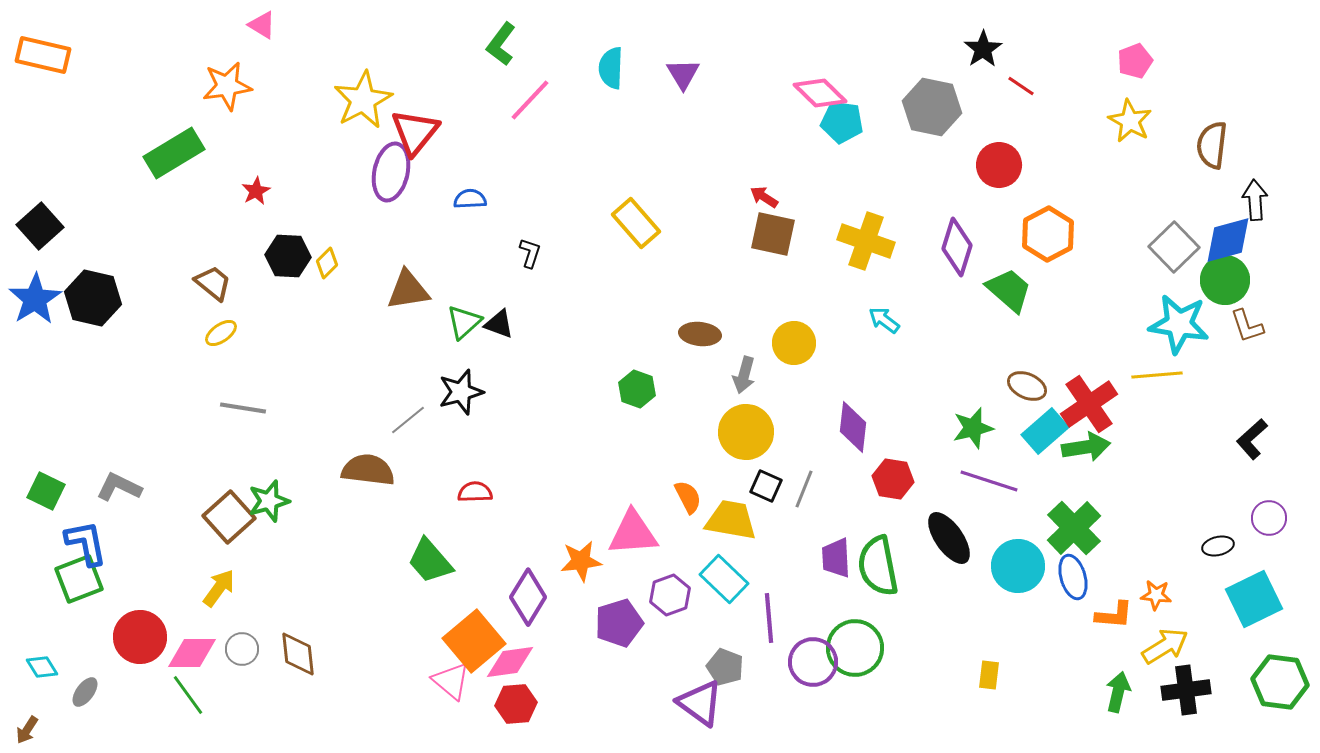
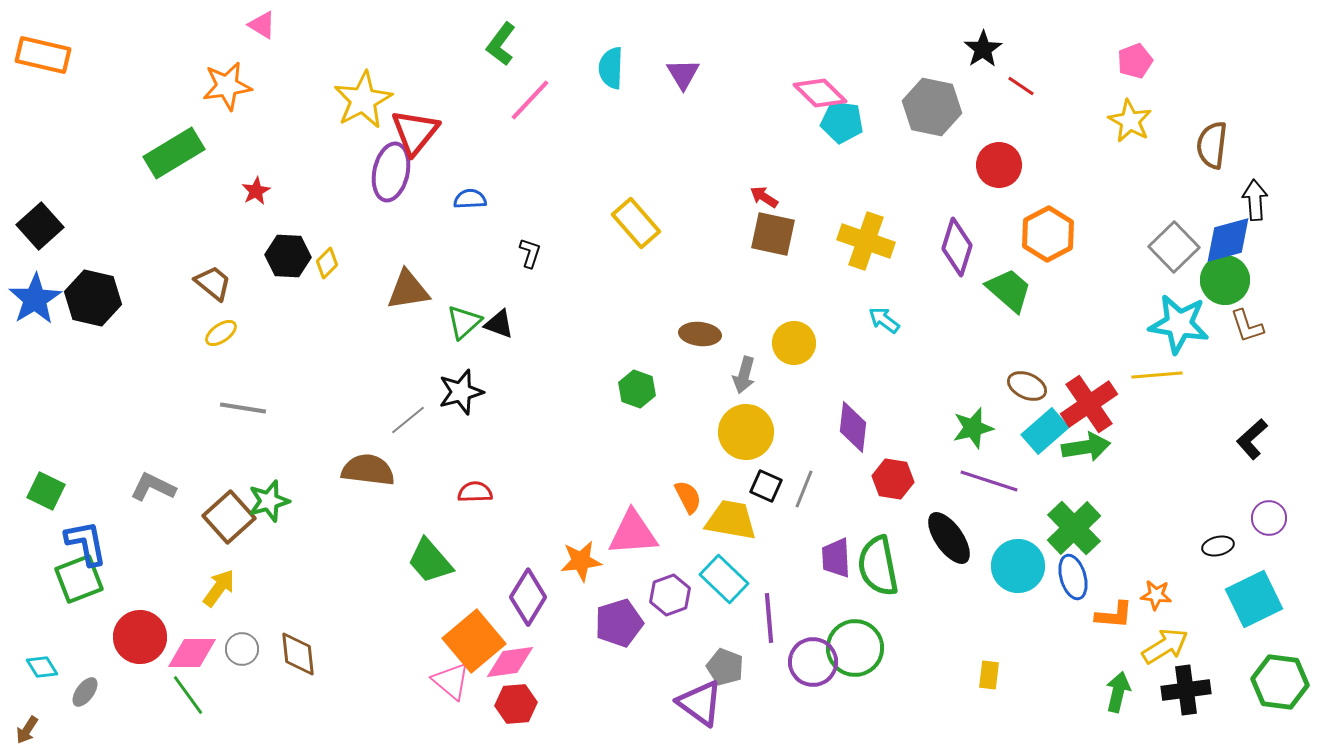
gray L-shape at (119, 487): moved 34 px right
